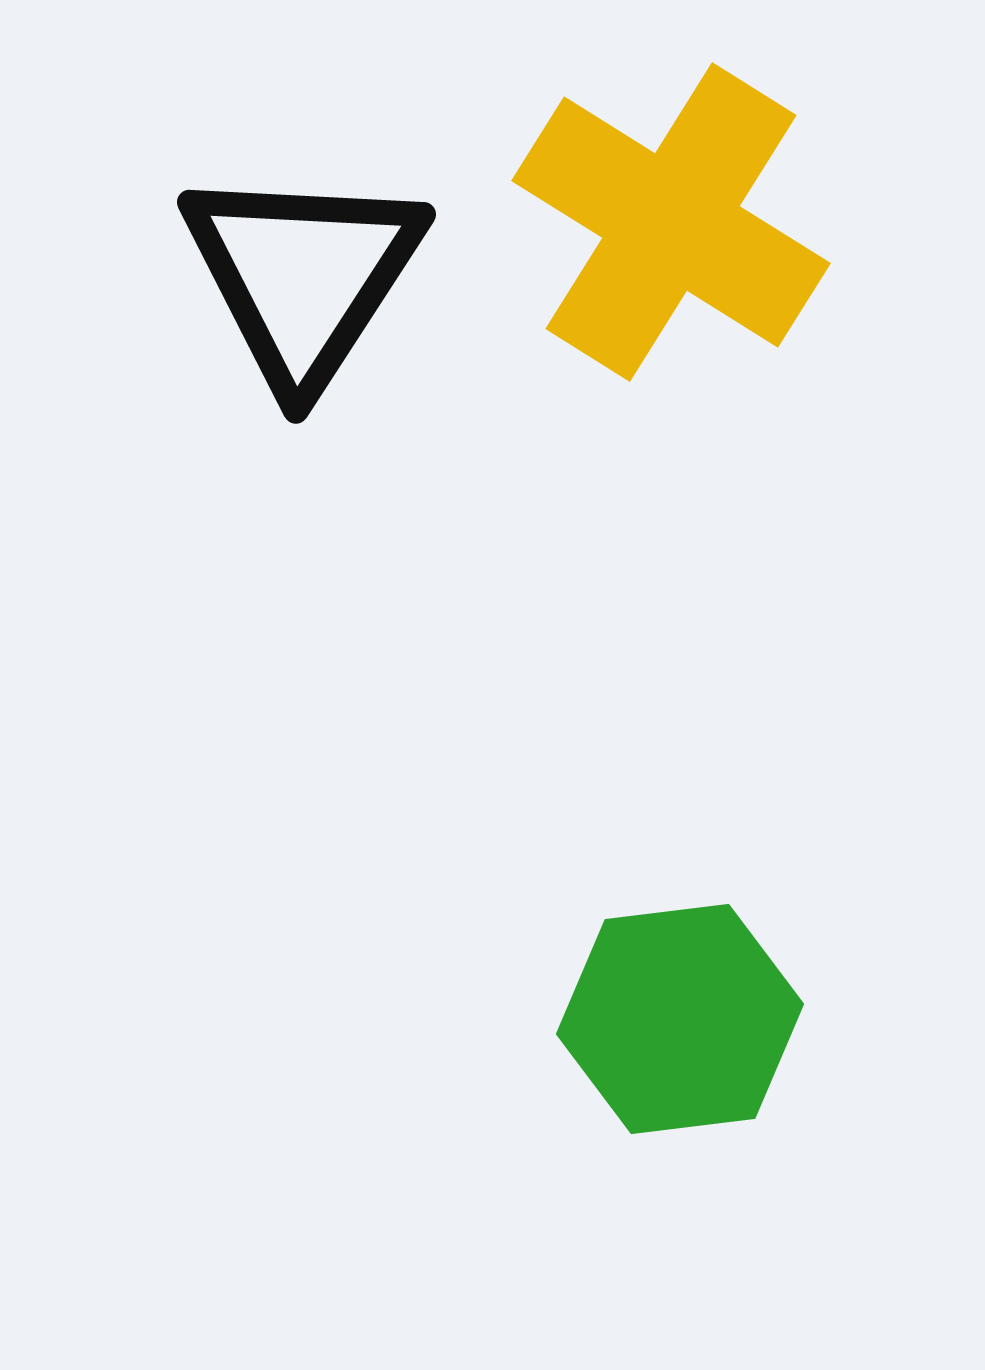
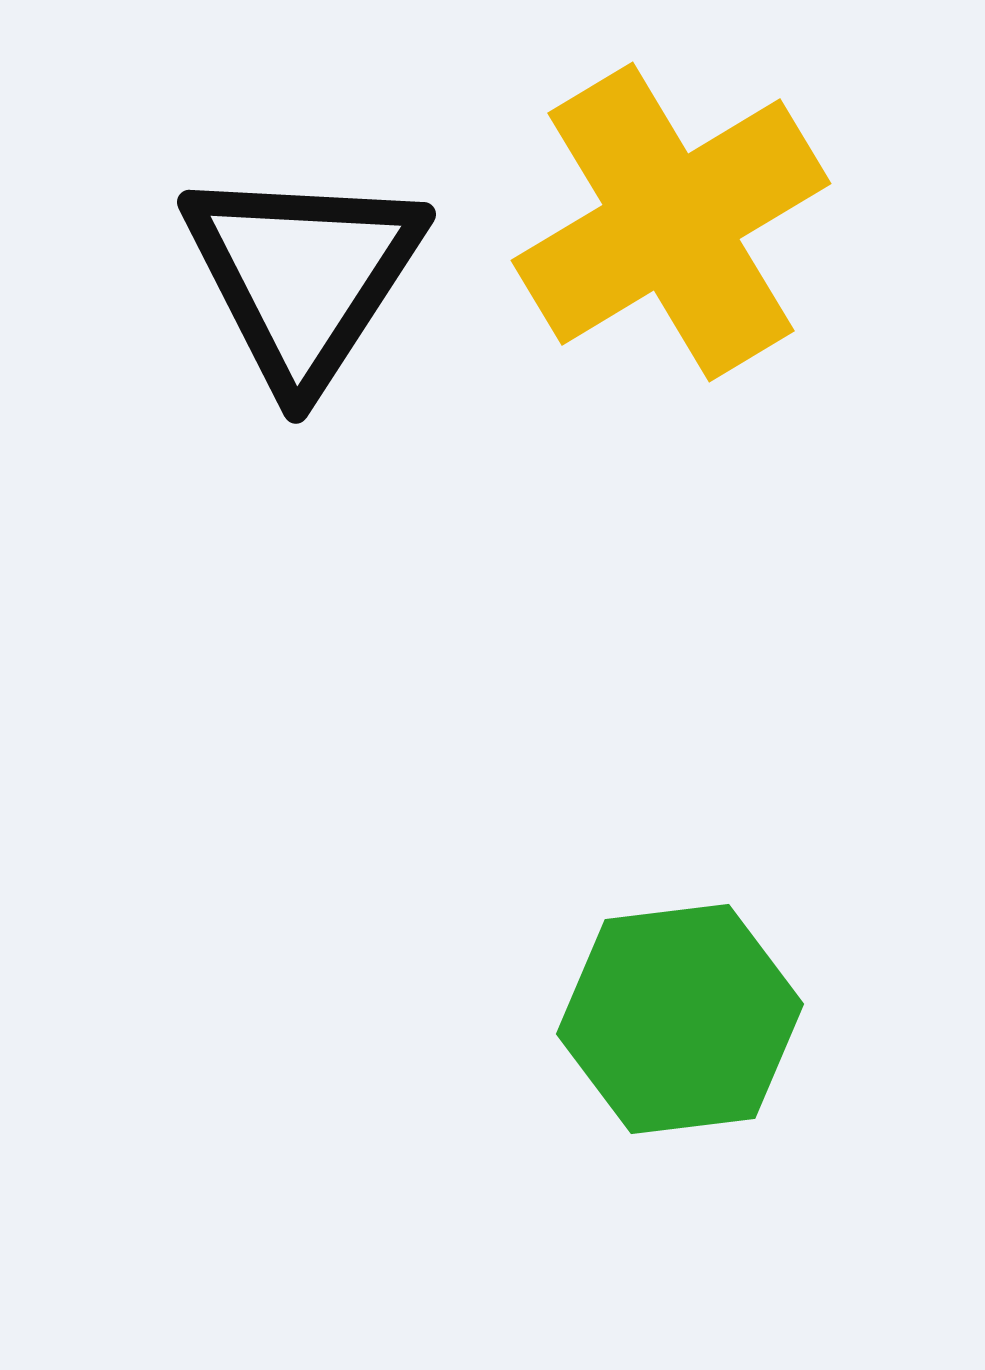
yellow cross: rotated 27 degrees clockwise
